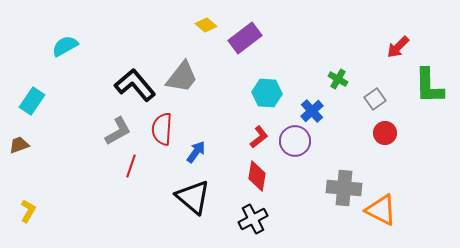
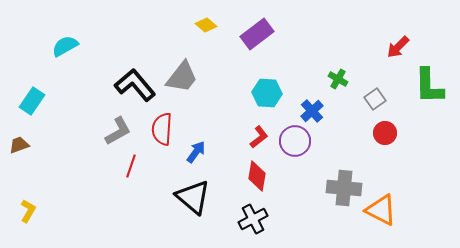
purple rectangle: moved 12 px right, 4 px up
